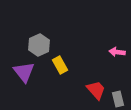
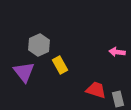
red trapezoid: rotated 30 degrees counterclockwise
